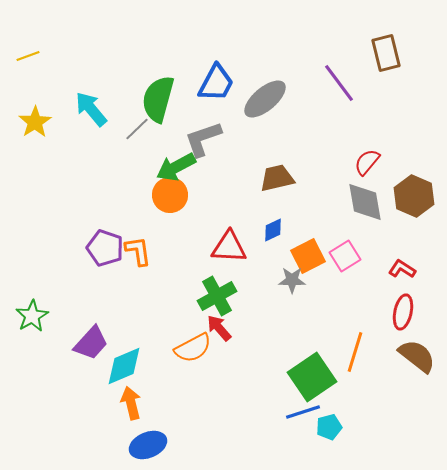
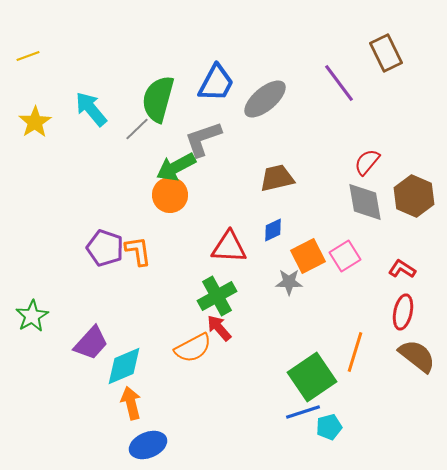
brown rectangle: rotated 12 degrees counterclockwise
gray star: moved 3 px left, 2 px down
